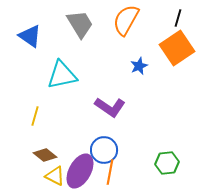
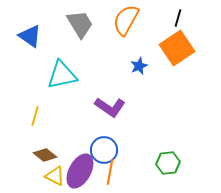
green hexagon: moved 1 px right
